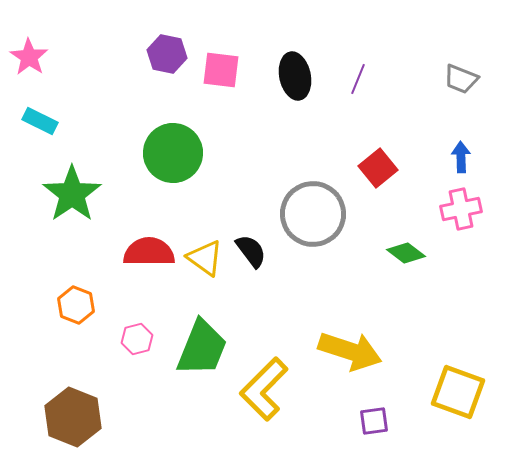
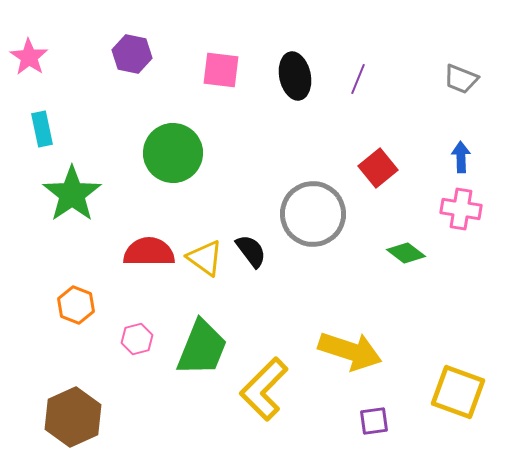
purple hexagon: moved 35 px left
cyan rectangle: moved 2 px right, 8 px down; rotated 52 degrees clockwise
pink cross: rotated 21 degrees clockwise
brown hexagon: rotated 14 degrees clockwise
